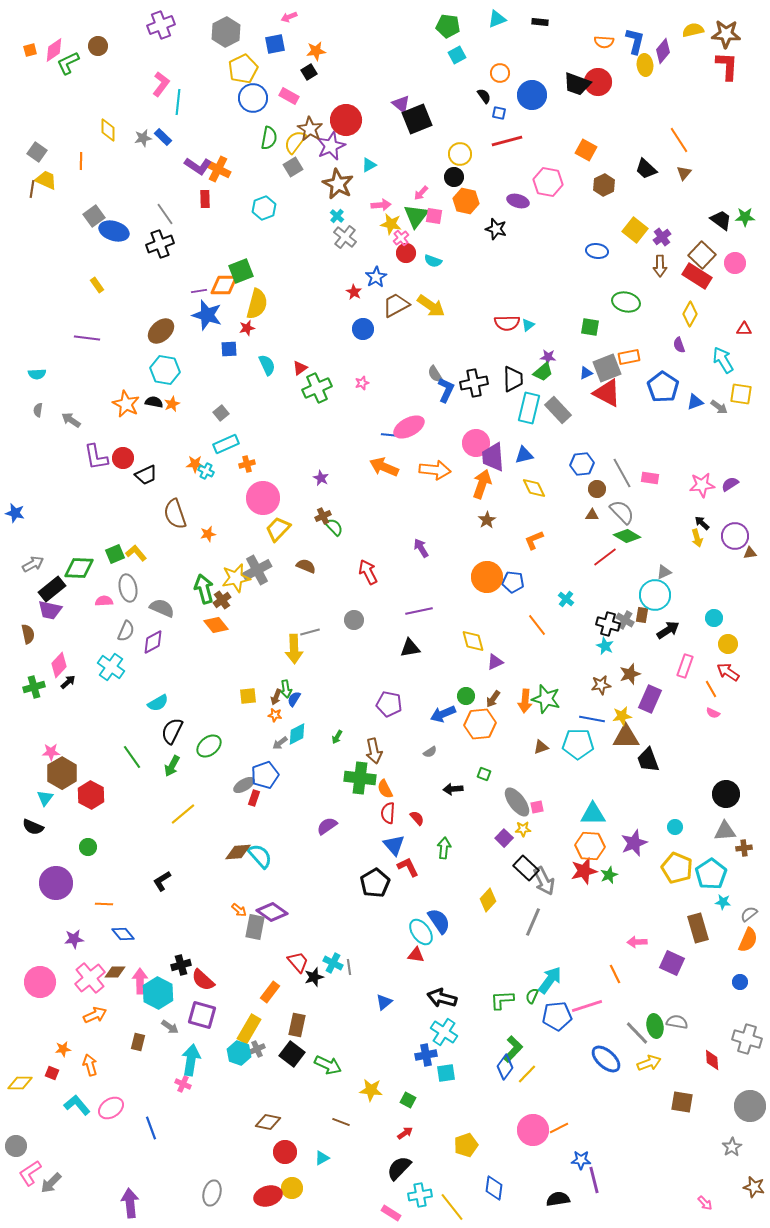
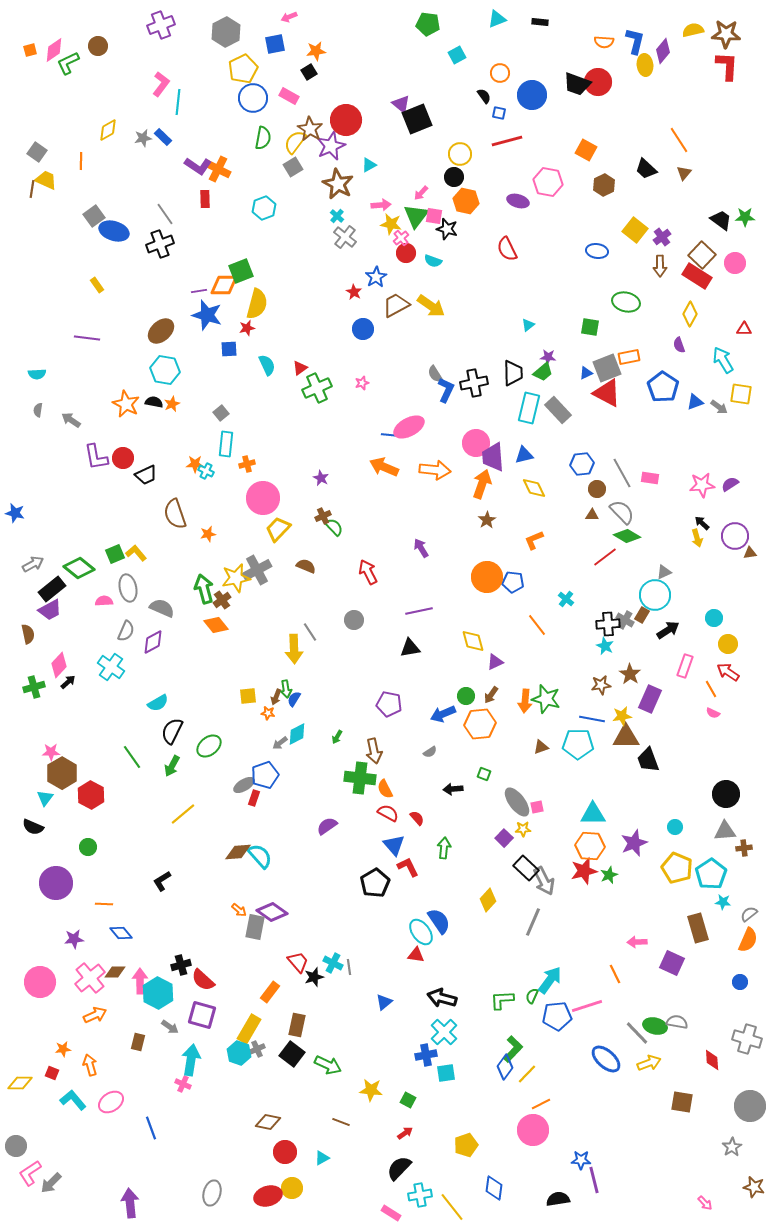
green pentagon at (448, 26): moved 20 px left, 2 px up
yellow diamond at (108, 130): rotated 60 degrees clockwise
green semicircle at (269, 138): moved 6 px left
black star at (496, 229): moved 49 px left
red semicircle at (507, 323): moved 74 px up; rotated 65 degrees clockwise
black trapezoid at (513, 379): moved 6 px up
cyan rectangle at (226, 444): rotated 60 degrees counterclockwise
green diamond at (79, 568): rotated 36 degrees clockwise
purple trapezoid at (50, 610): rotated 40 degrees counterclockwise
brown rectangle at (642, 615): rotated 21 degrees clockwise
black cross at (608, 624): rotated 20 degrees counterclockwise
gray line at (310, 632): rotated 72 degrees clockwise
brown star at (630, 674): rotated 20 degrees counterclockwise
brown arrow at (493, 699): moved 2 px left, 4 px up
orange star at (275, 715): moved 7 px left, 2 px up
red semicircle at (388, 813): rotated 115 degrees clockwise
blue diamond at (123, 934): moved 2 px left, 1 px up
green ellipse at (655, 1026): rotated 65 degrees counterclockwise
cyan cross at (444, 1032): rotated 12 degrees clockwise
cyan L-shape at (77, 1105): moved 4 px left, 5 px up
pink ellipse at (111, 1108): moved 6 px up
orange line at (559, 1128): moved 18 px left, 24 px up
